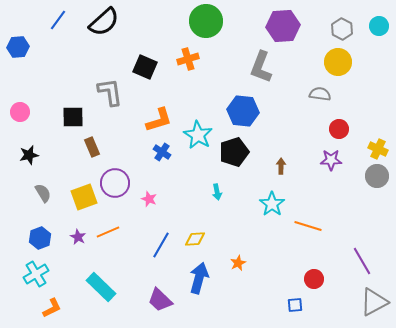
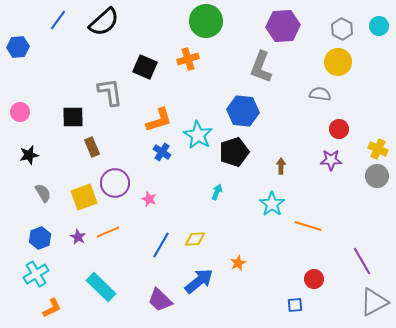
cyan arrow at (217, 192): rotated 147 degrees counterclockwise
blue arrow at (199, 278): moved 3 px down; rotated 36 degrees clockwise
